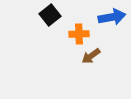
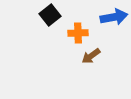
blue arrow: moved 2 px right
orange cross: moved 1 px left, 1 px up
